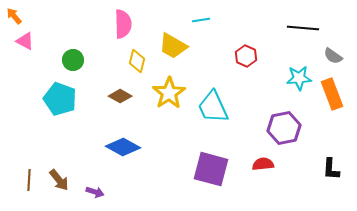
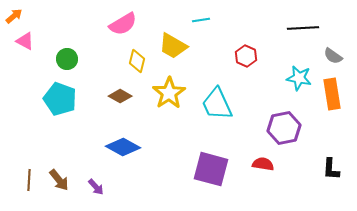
orange arrow: rotated 90 degrees clockwise
pink semicircle: rotated 60 degrees clockwise
black line: rotated 8 degrees counterclockwise
green circle: moved 6 px left, 1 px up
cyan star: rotated 15 degrees clockwise
orange rectangle: rotated 12 degrees clockwise
cyan trapezoid: moved 4 px right, 3 px up
red semicircle: rotated 15 degrees clockwise
purple arrow: moved 1 px right, 5 px up; rotated 30 degrees clockwise
